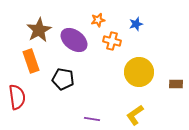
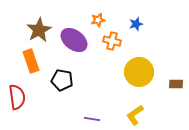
black pentagon: moved 1 px left, 1 px down
